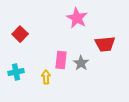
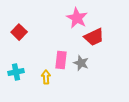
red square: moved 1 px left, 2 px up
red trapezoid: moved 11 px left, 7 px up; rotated 20 degrees counterclockwise
gray star: rotated 14 degrees counterclockwise
